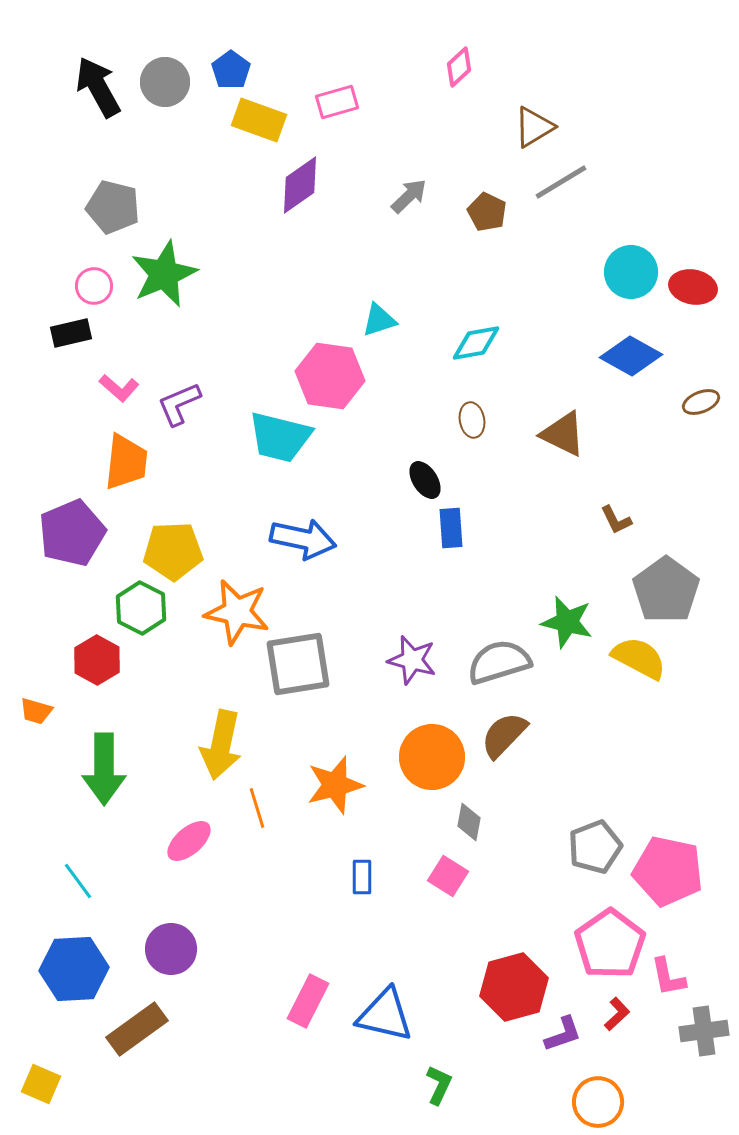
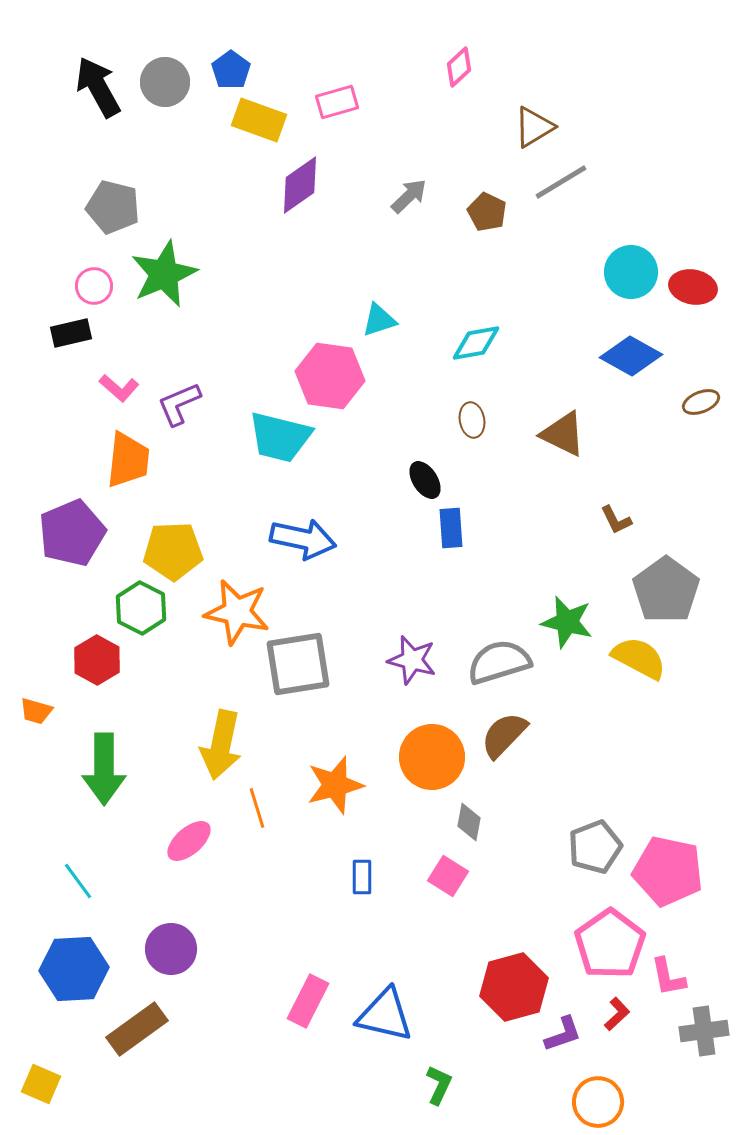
orange trapezoid at (126, 462): moved 2 px right, 2 px up
